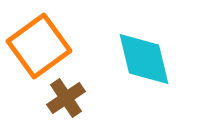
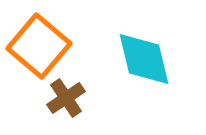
orange square: rotated 14 degrees counterclockwise
